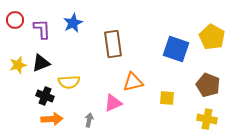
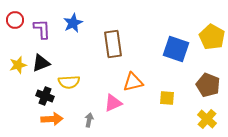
yellow cross: rotated 30 degrees clockwise
